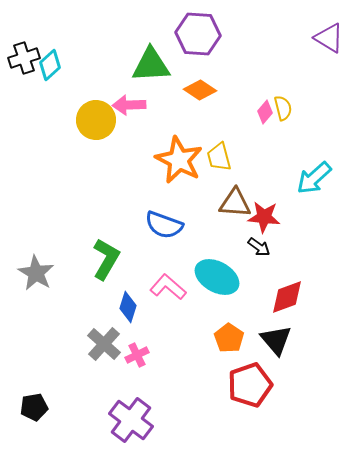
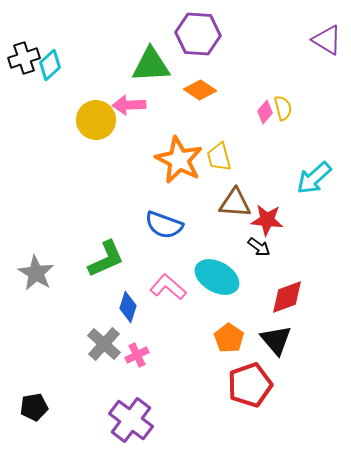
purple triangle: moved 2 px left, 2 px down
red star: moved 3 px right, 3 px down
green L-shape: rotated 36 degrees clockwise
